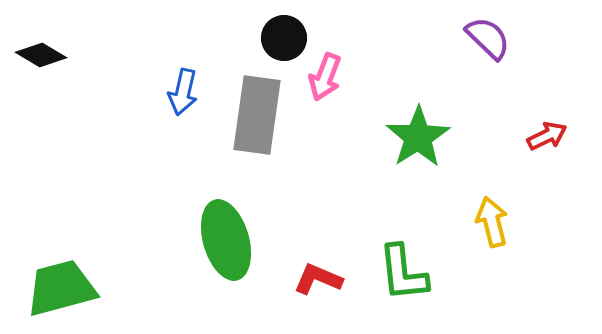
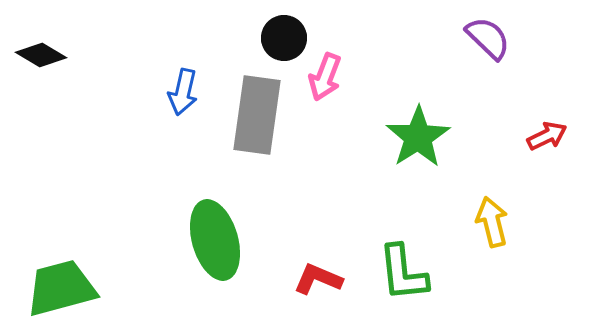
green ellipse: moved 11 px left
